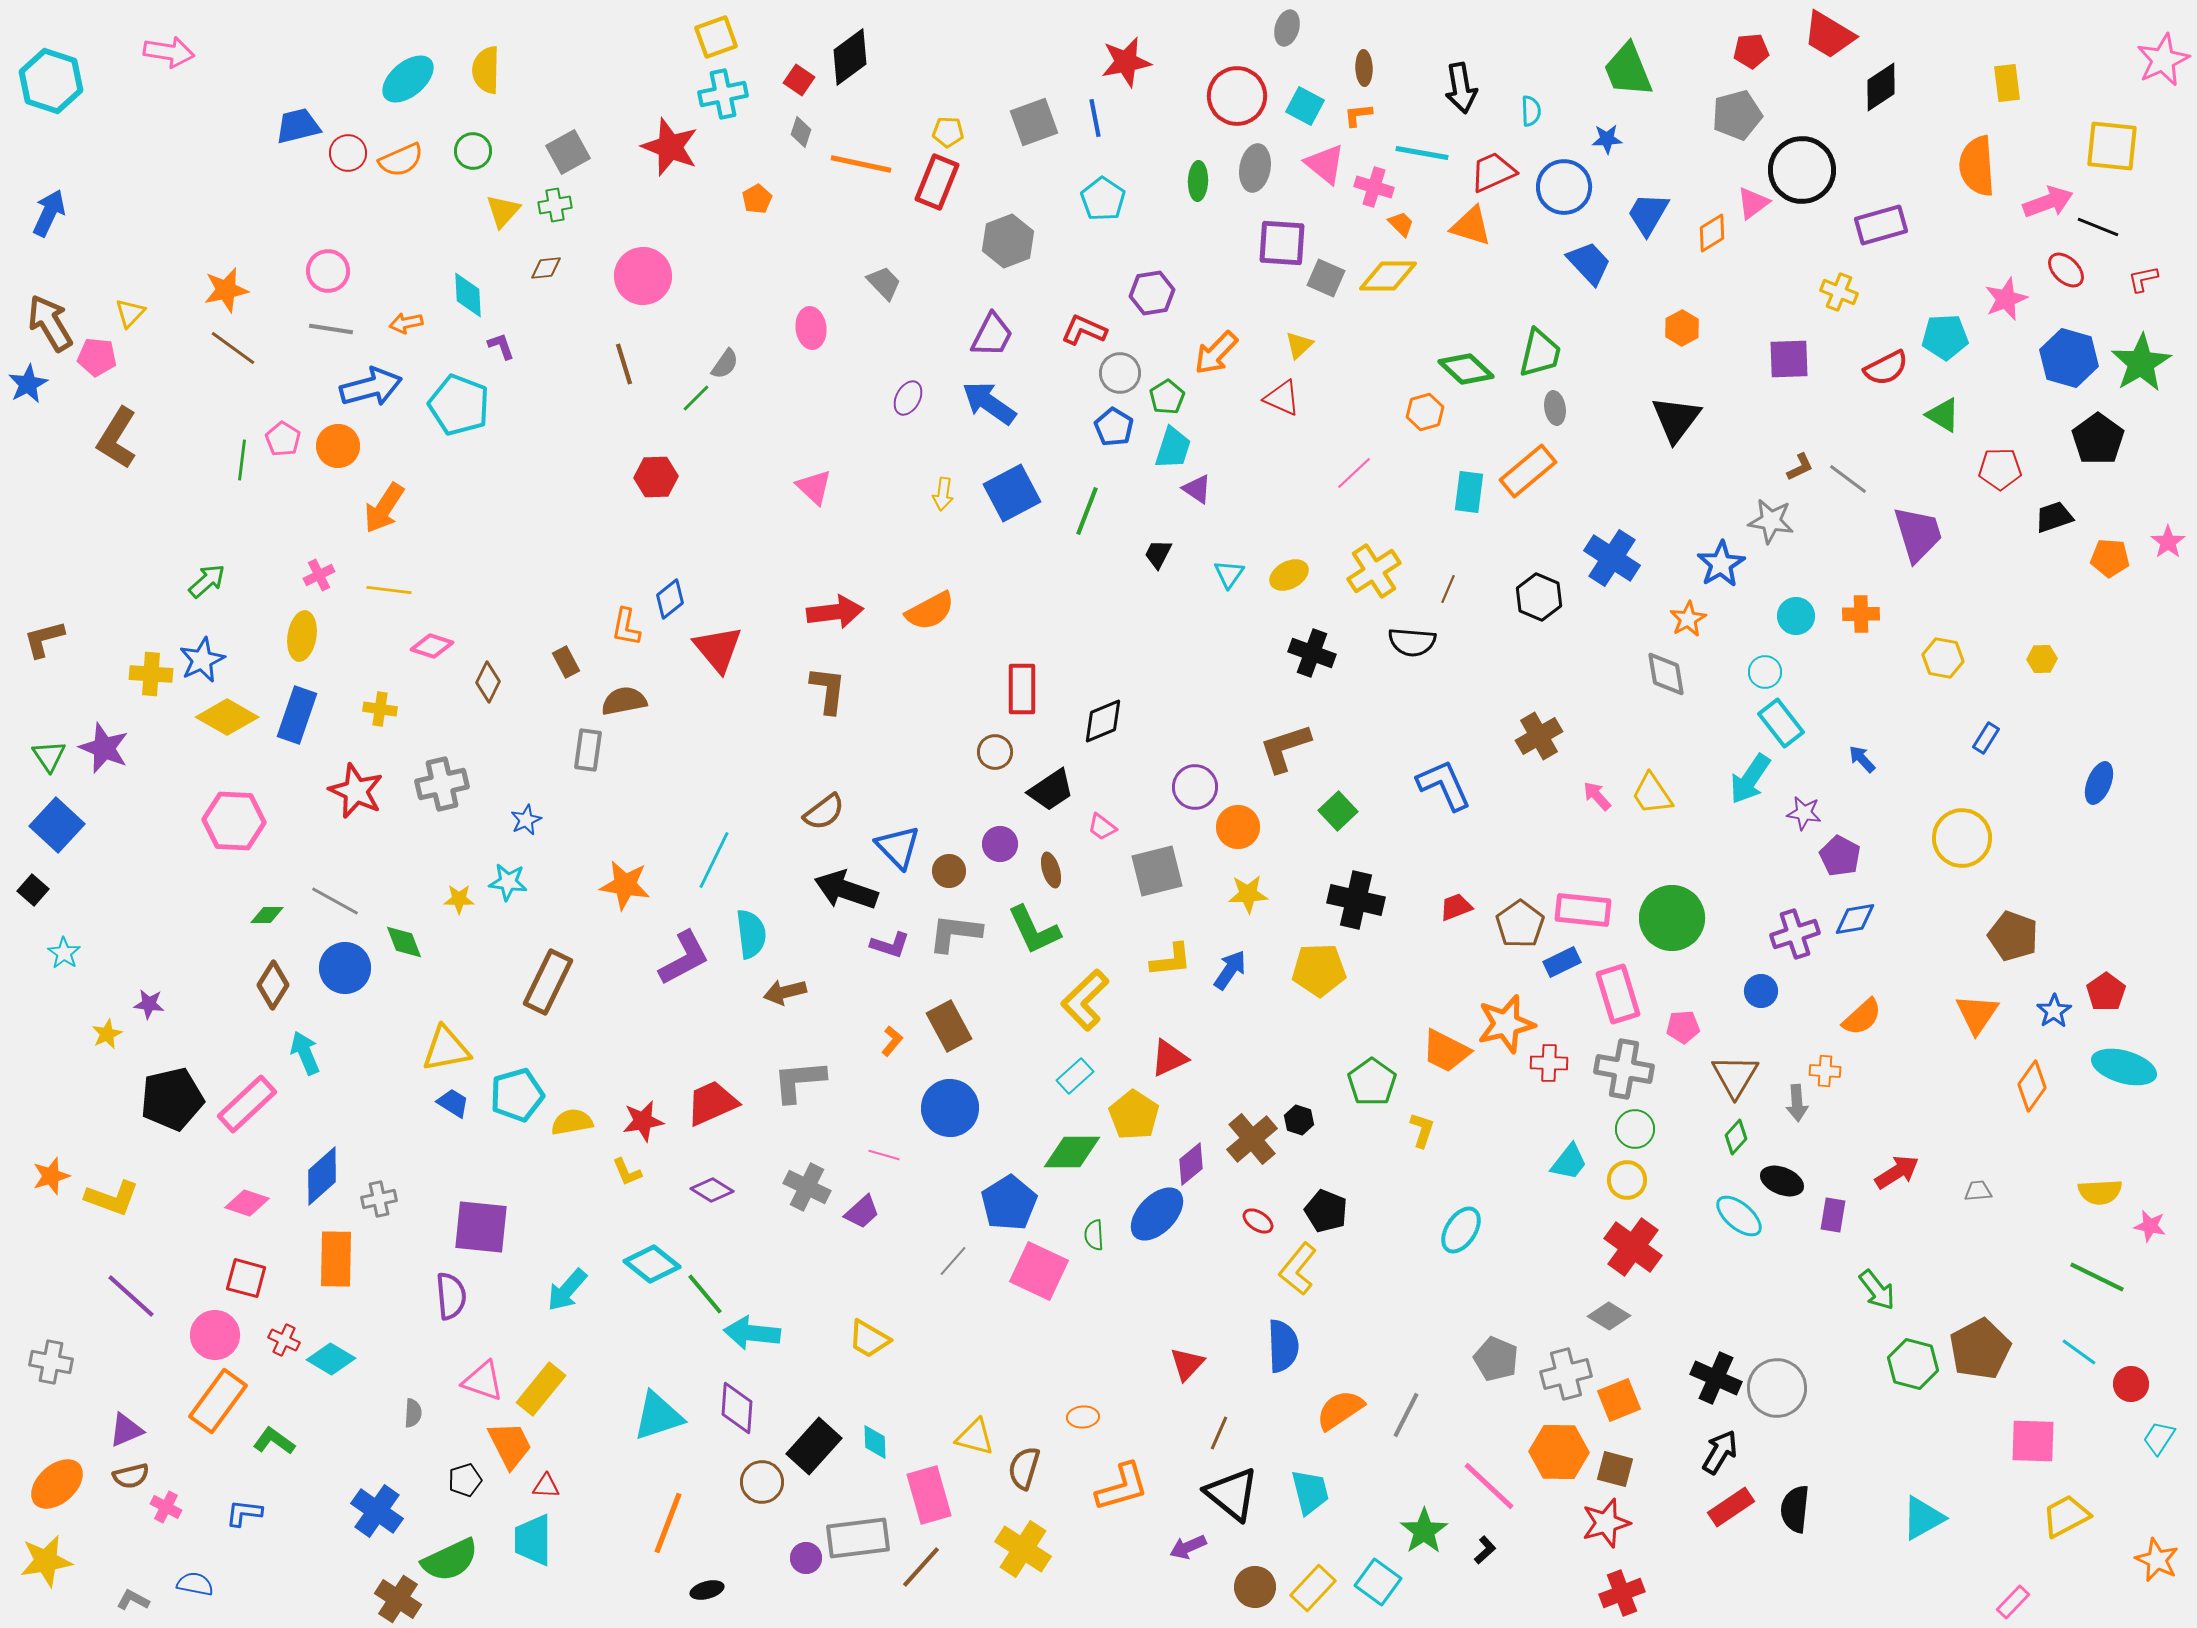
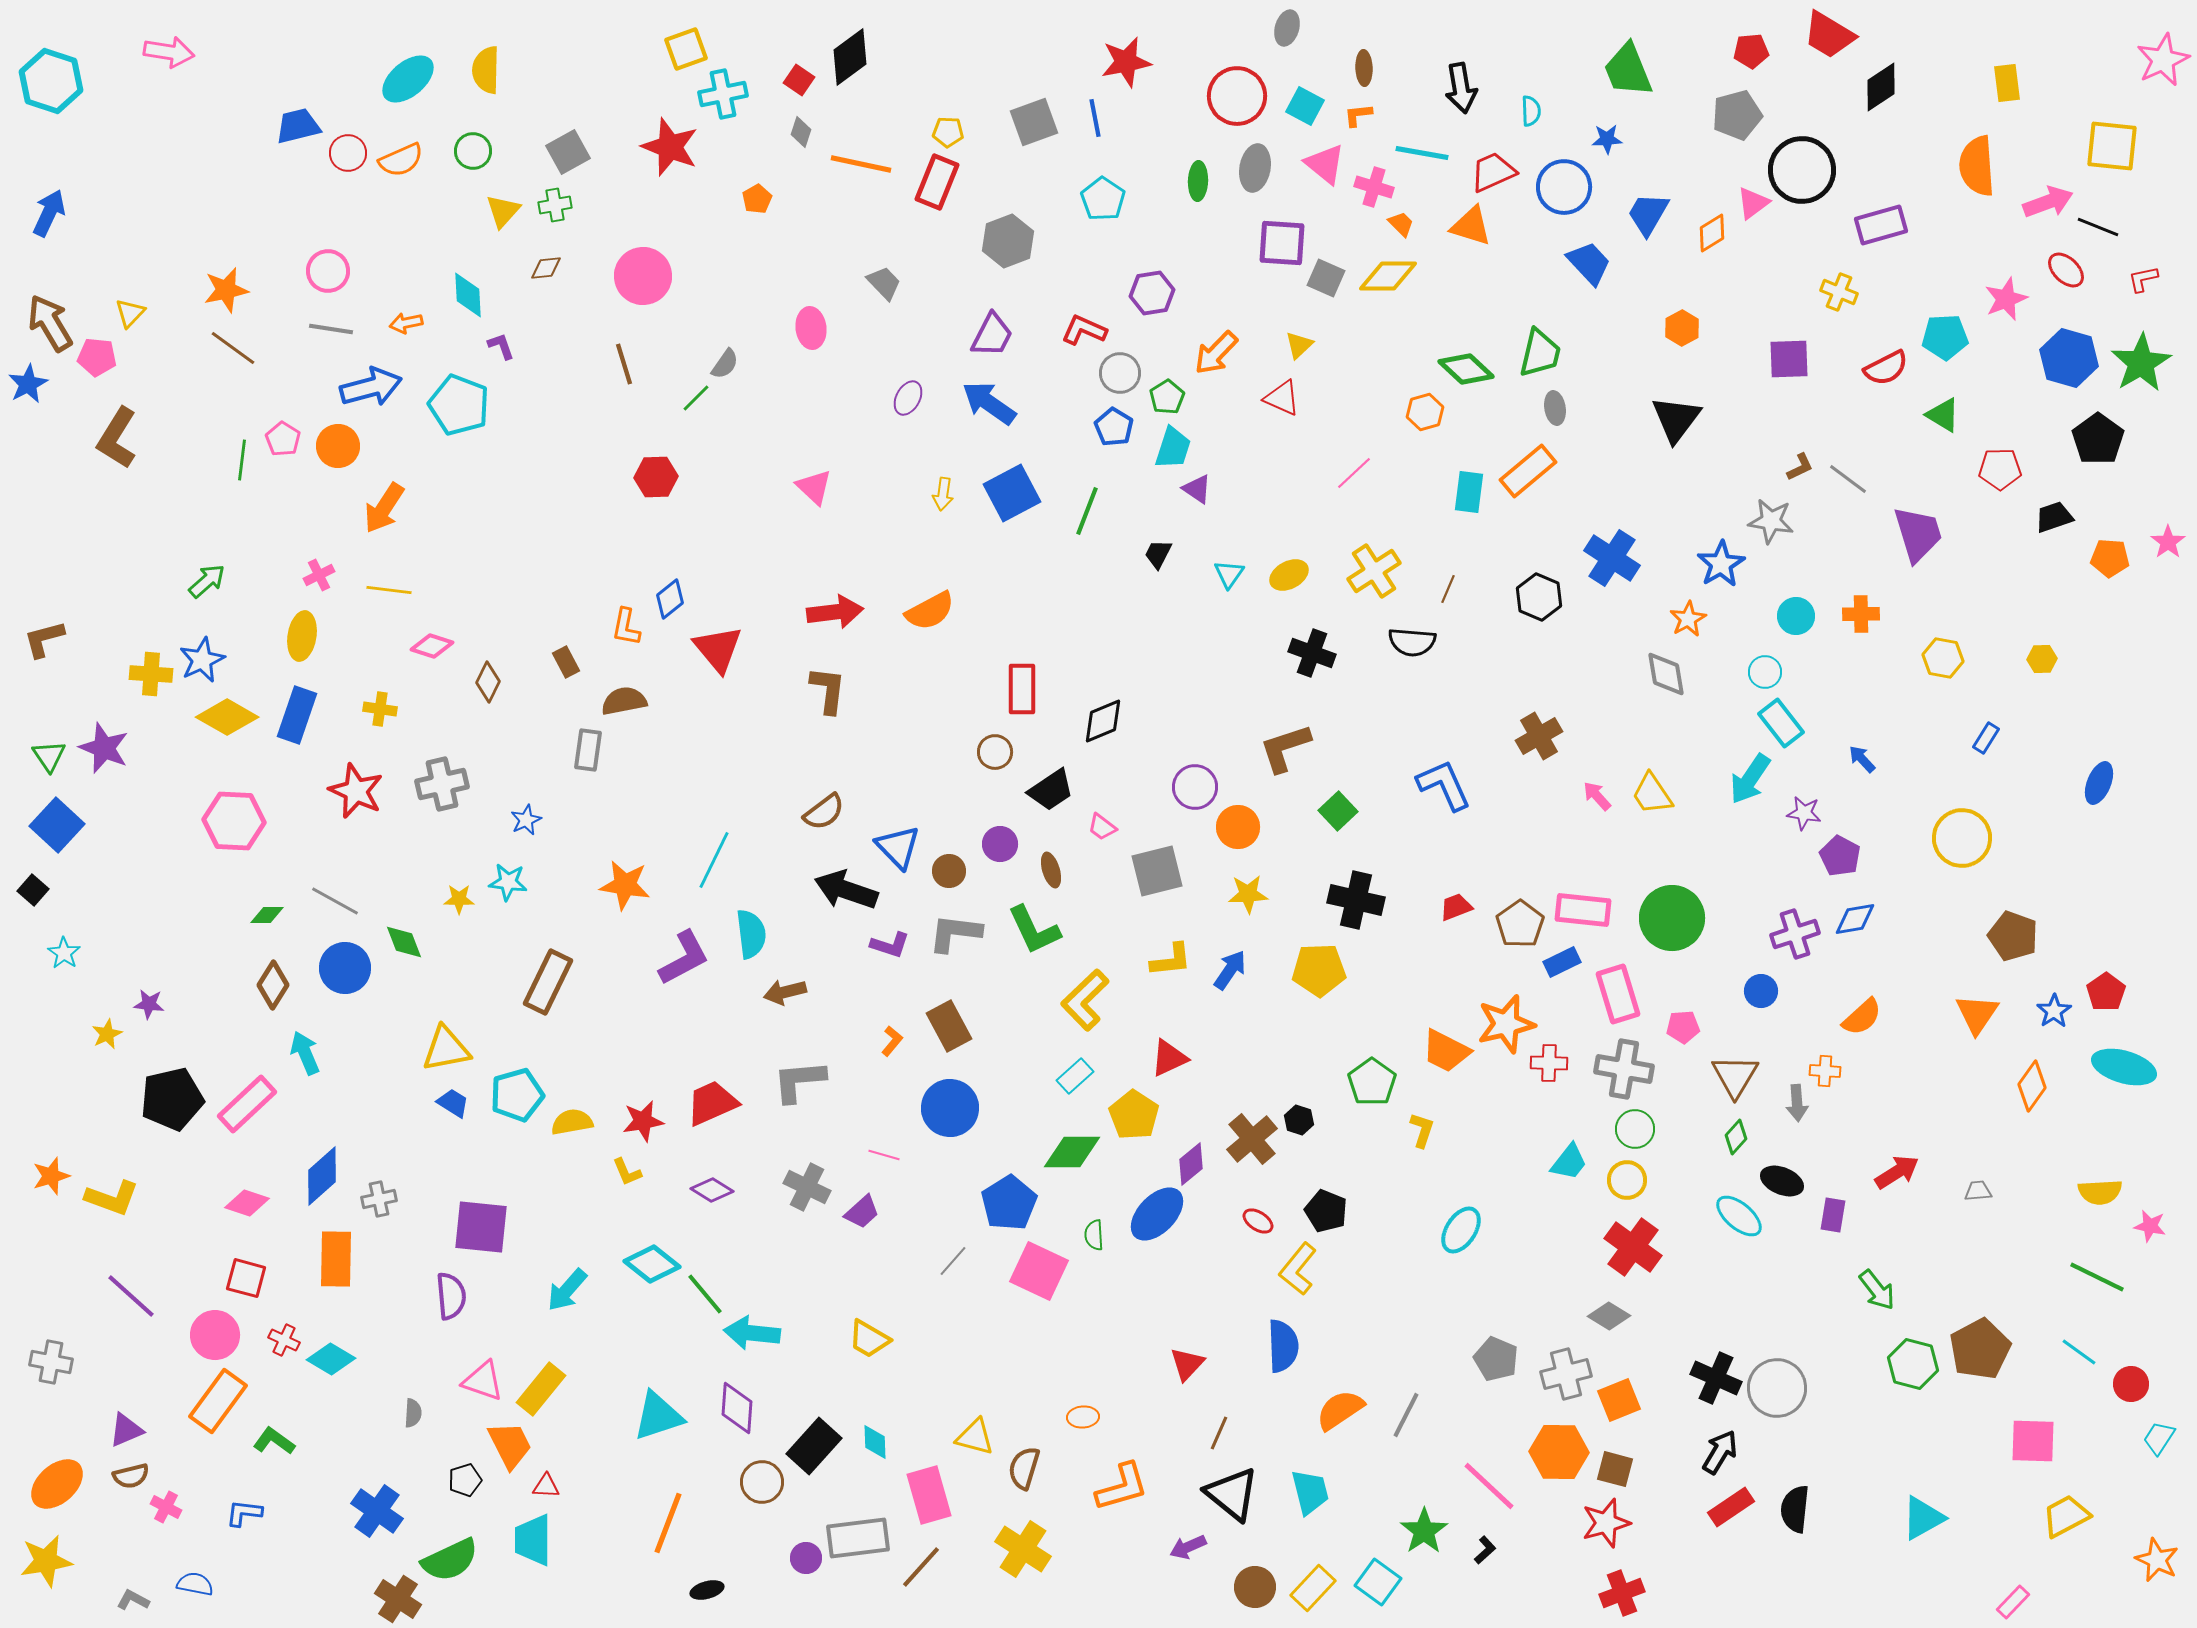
yellow square at (716, 37): moved 30 px left, 12 px down
